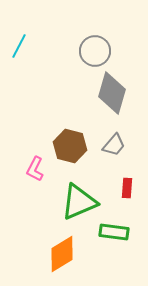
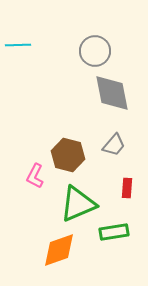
cyan line: moved 1 px left, 1 px up; rotated 60 degrees clockwise
gray diamond: rotated 27 degrees counterclockwise
brown hexagon: moved 2 px left, 9 px down
pink L-shape: moved 7 px down
green triangle: moved 1 px left, 2 px down
green rectangle: rotated 16 degrees counterclockwise
orange diamond: moved 3 px left, 4 px up; rotated 12 degrees clockwise
